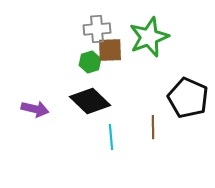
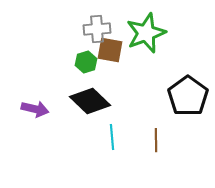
green star: moved 3 px left, 4 px up
brown square: rotated 12 degrees clockwise
green hexagon: moved 4 px left
black pentagon: moved 2 px up; rotated 12 degrees clockwise
brown line: moved 3 px right, 13 px down
cyan line: moved 1 px right
